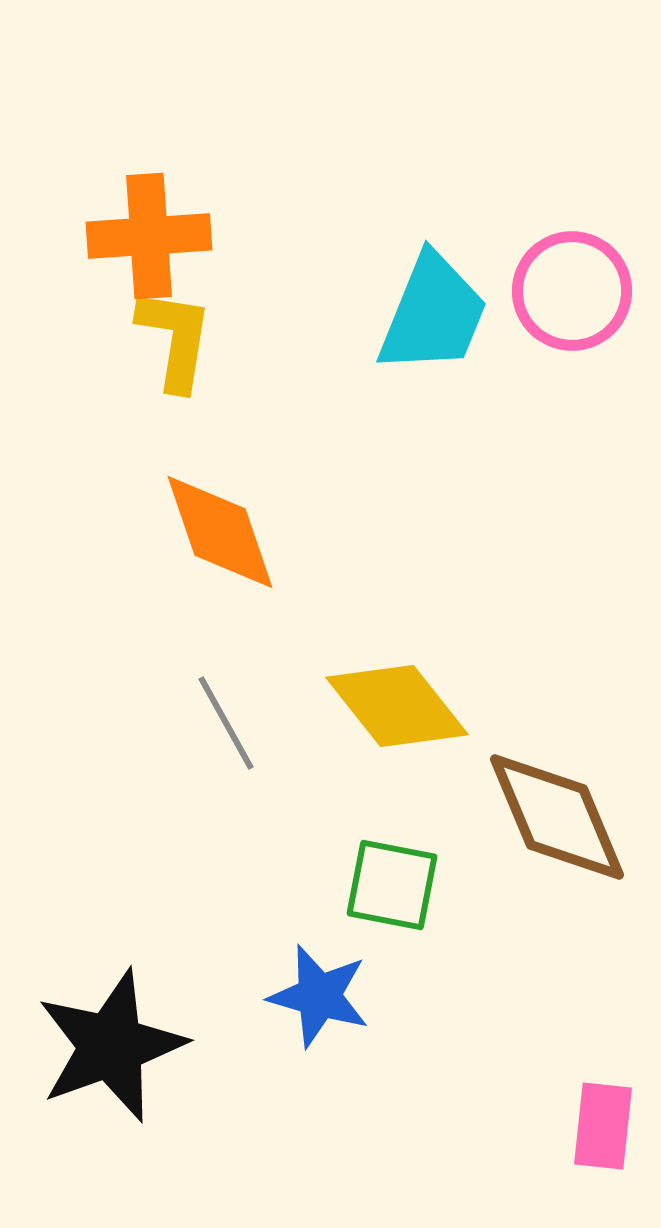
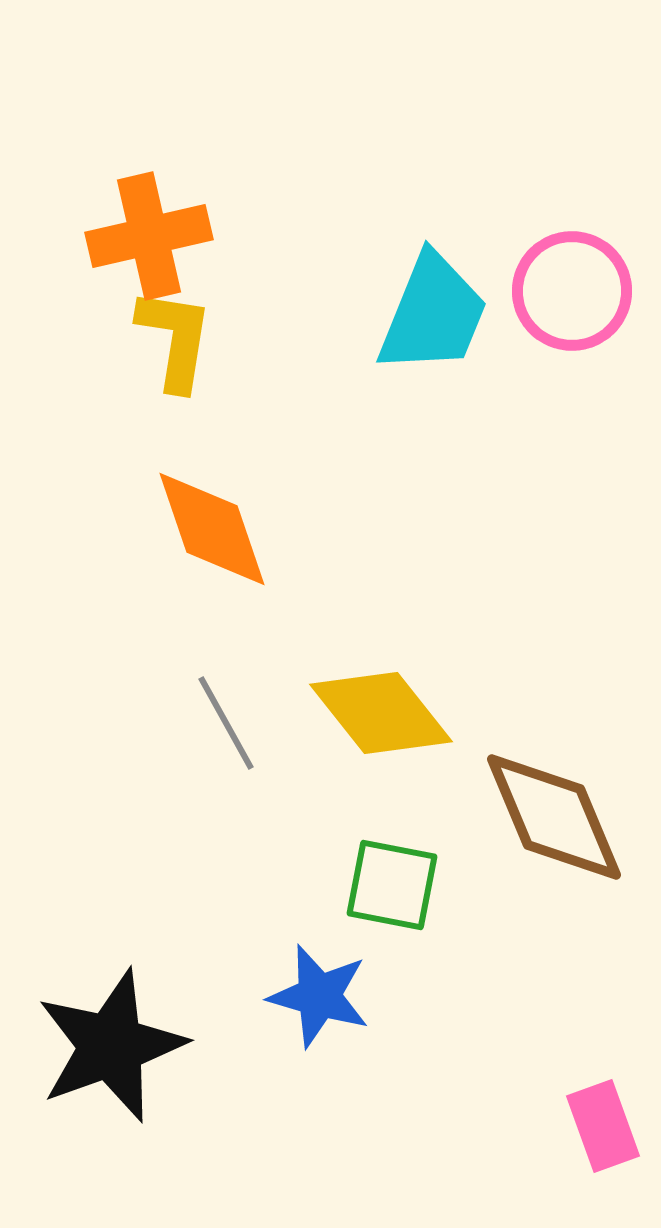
orange cross: rotated 9 degrees counterclockwise
orange diamond: moved 8 px left, 3 px up
yellow diamond: moved 16 px left, 7 px down
brown diamond: moved 3 px left
pink rectangle: rotated 26 degrees counterclockwise
